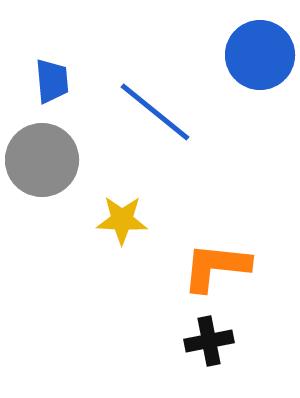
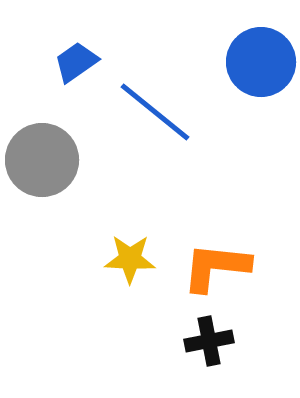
blue circle: moved 1 px right, 7 px down
blue trapezoid: moved 24 px right, 19 px up; rotated 120 degrees counterclockwise
yellow star: moved 8 px right, 39 px down
